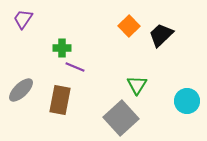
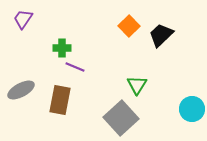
gray ellipse: rotated 16 degrees clockwise
cyan circle: moved 5 px right, 8 px down
